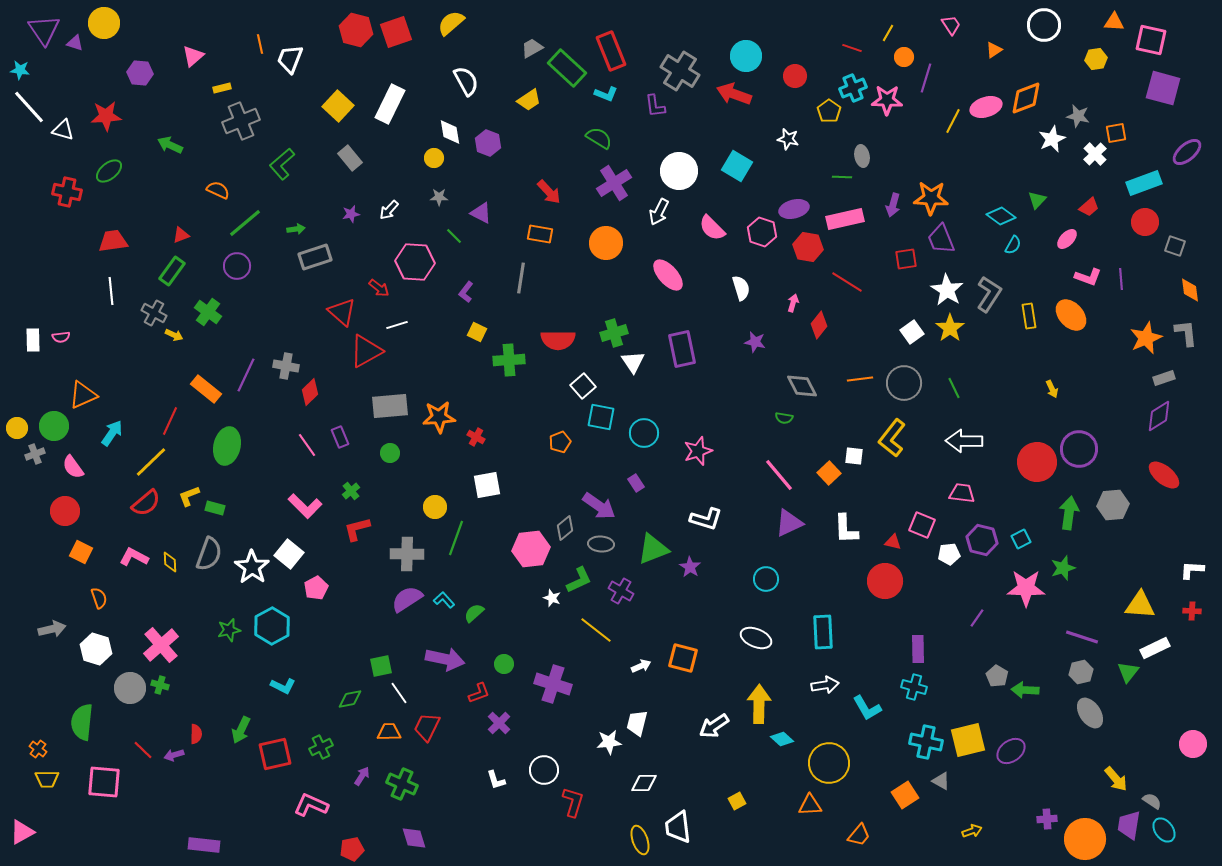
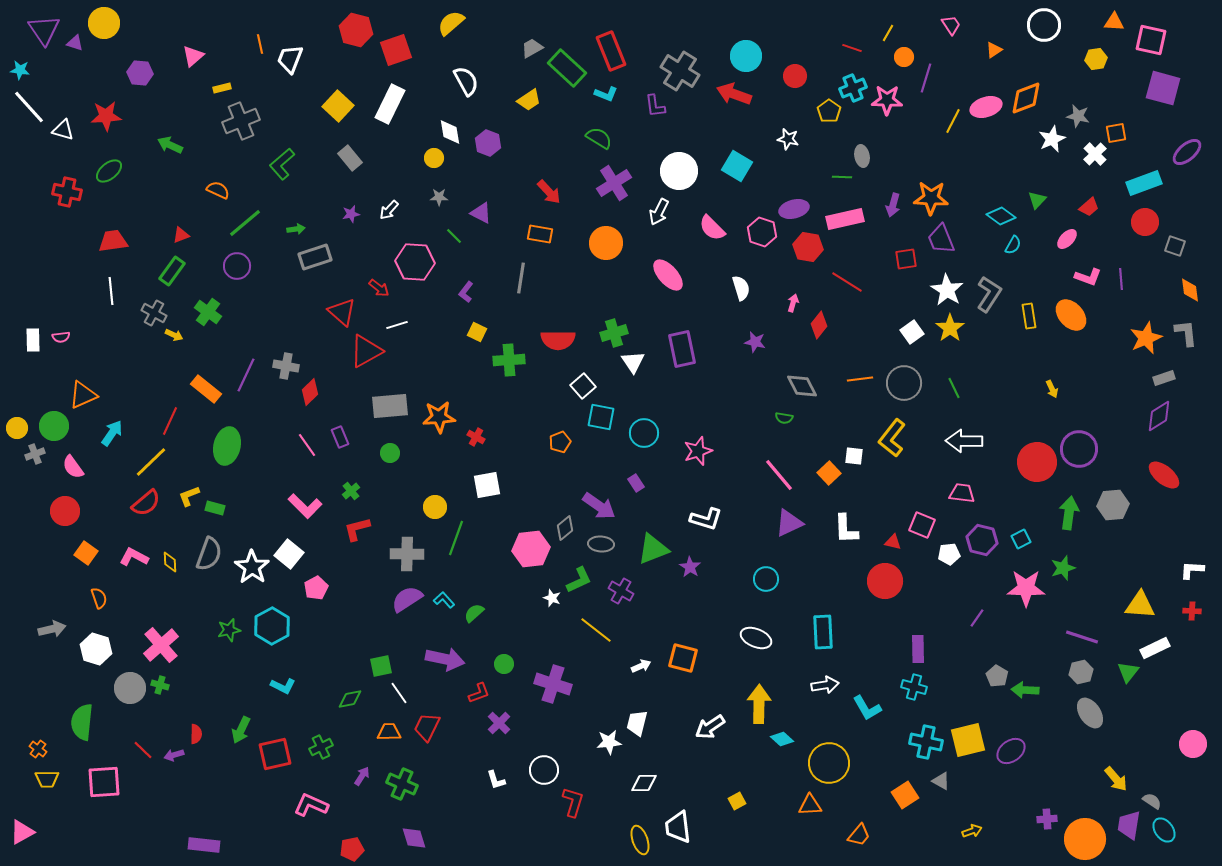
red square at (396, 32): moved 18 px down
orange square at (81, 552): moved 5 px right, 1 px down; rotated 10 degrees clockwise
white arrow at (714, 726): moved 4 px left, 1 px down
pink square at (104, 782): rotated 9 degrees counterclockwise
